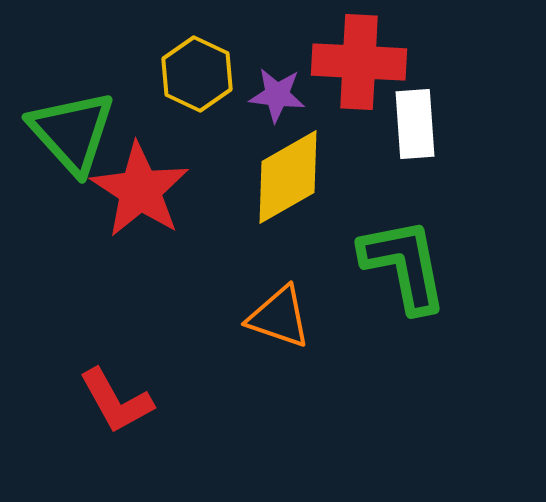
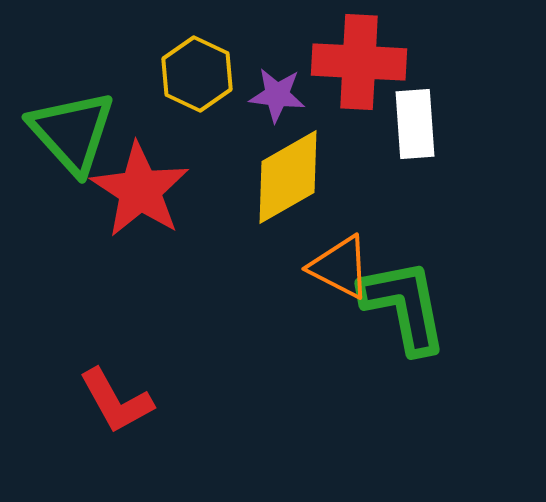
green L-shape: moved 41 px down
orange triangle: moved 61 px right, 50 px up; rotated 8 degrees clockwise
